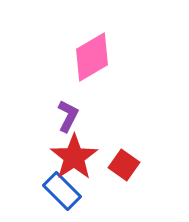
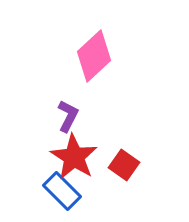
pink diamond: moved 2 px right, 1 px up; rotated 12 degrees counterclockwise
red star: rotated 6 degrees counterclockwise
